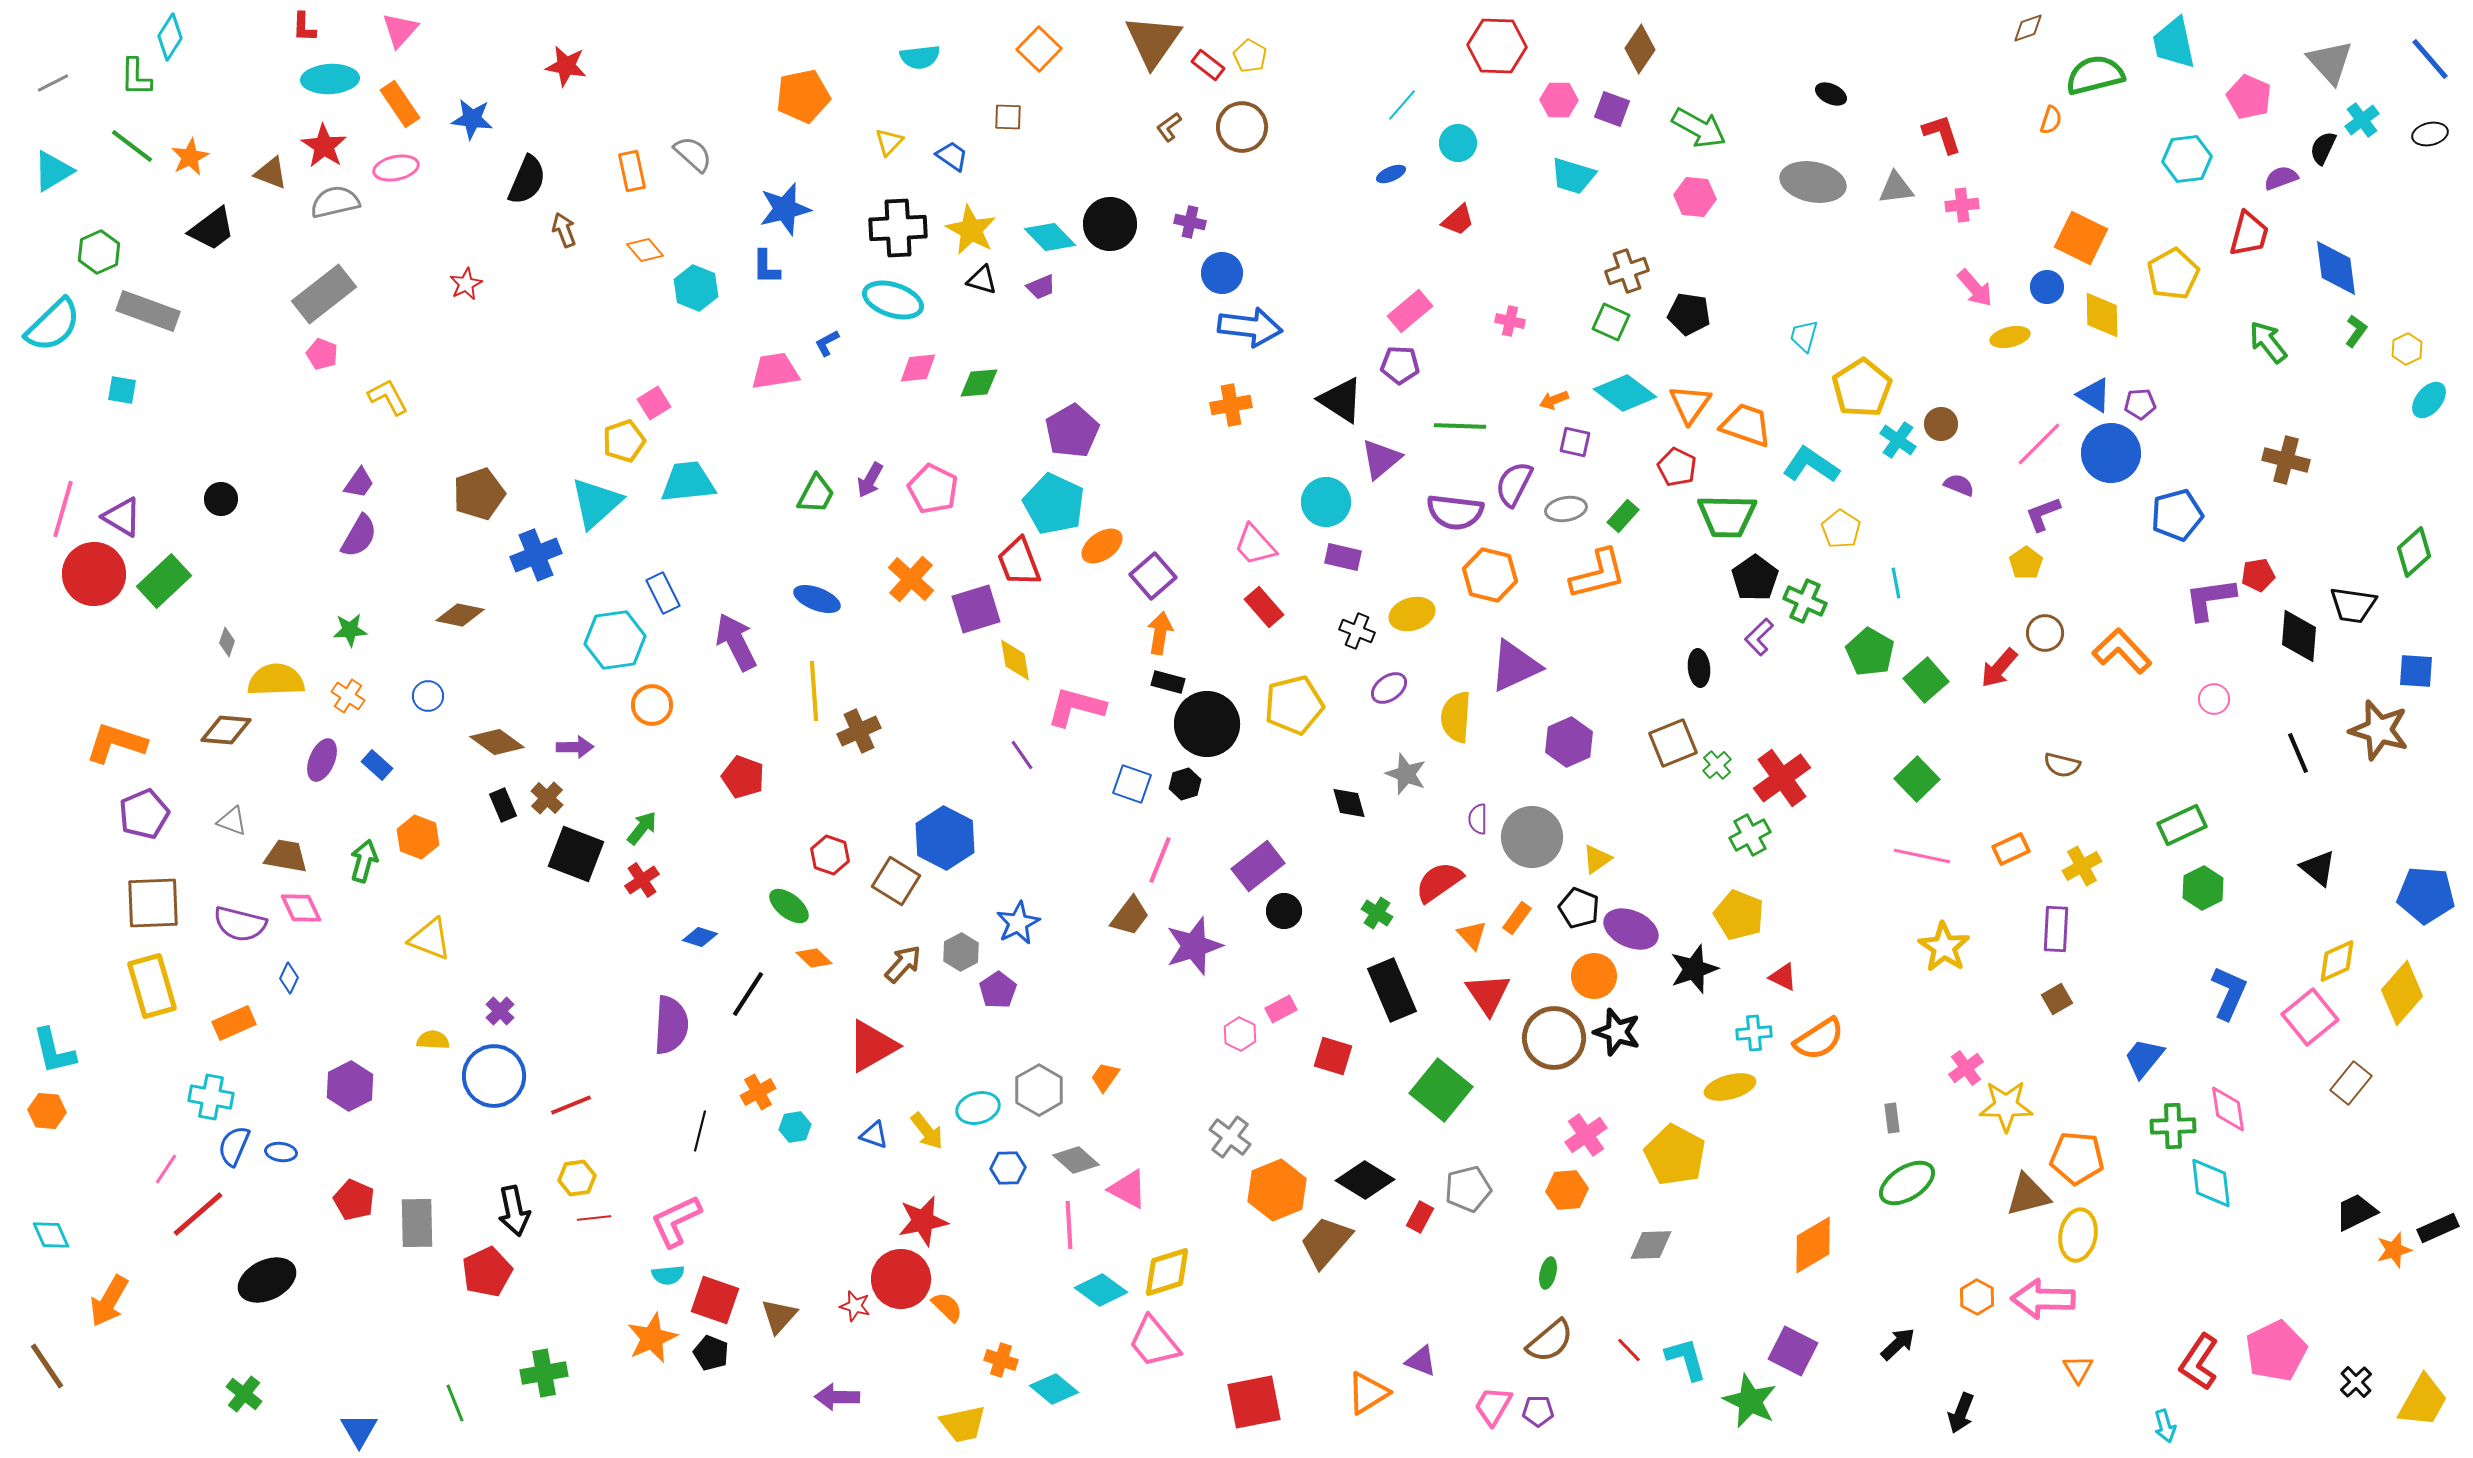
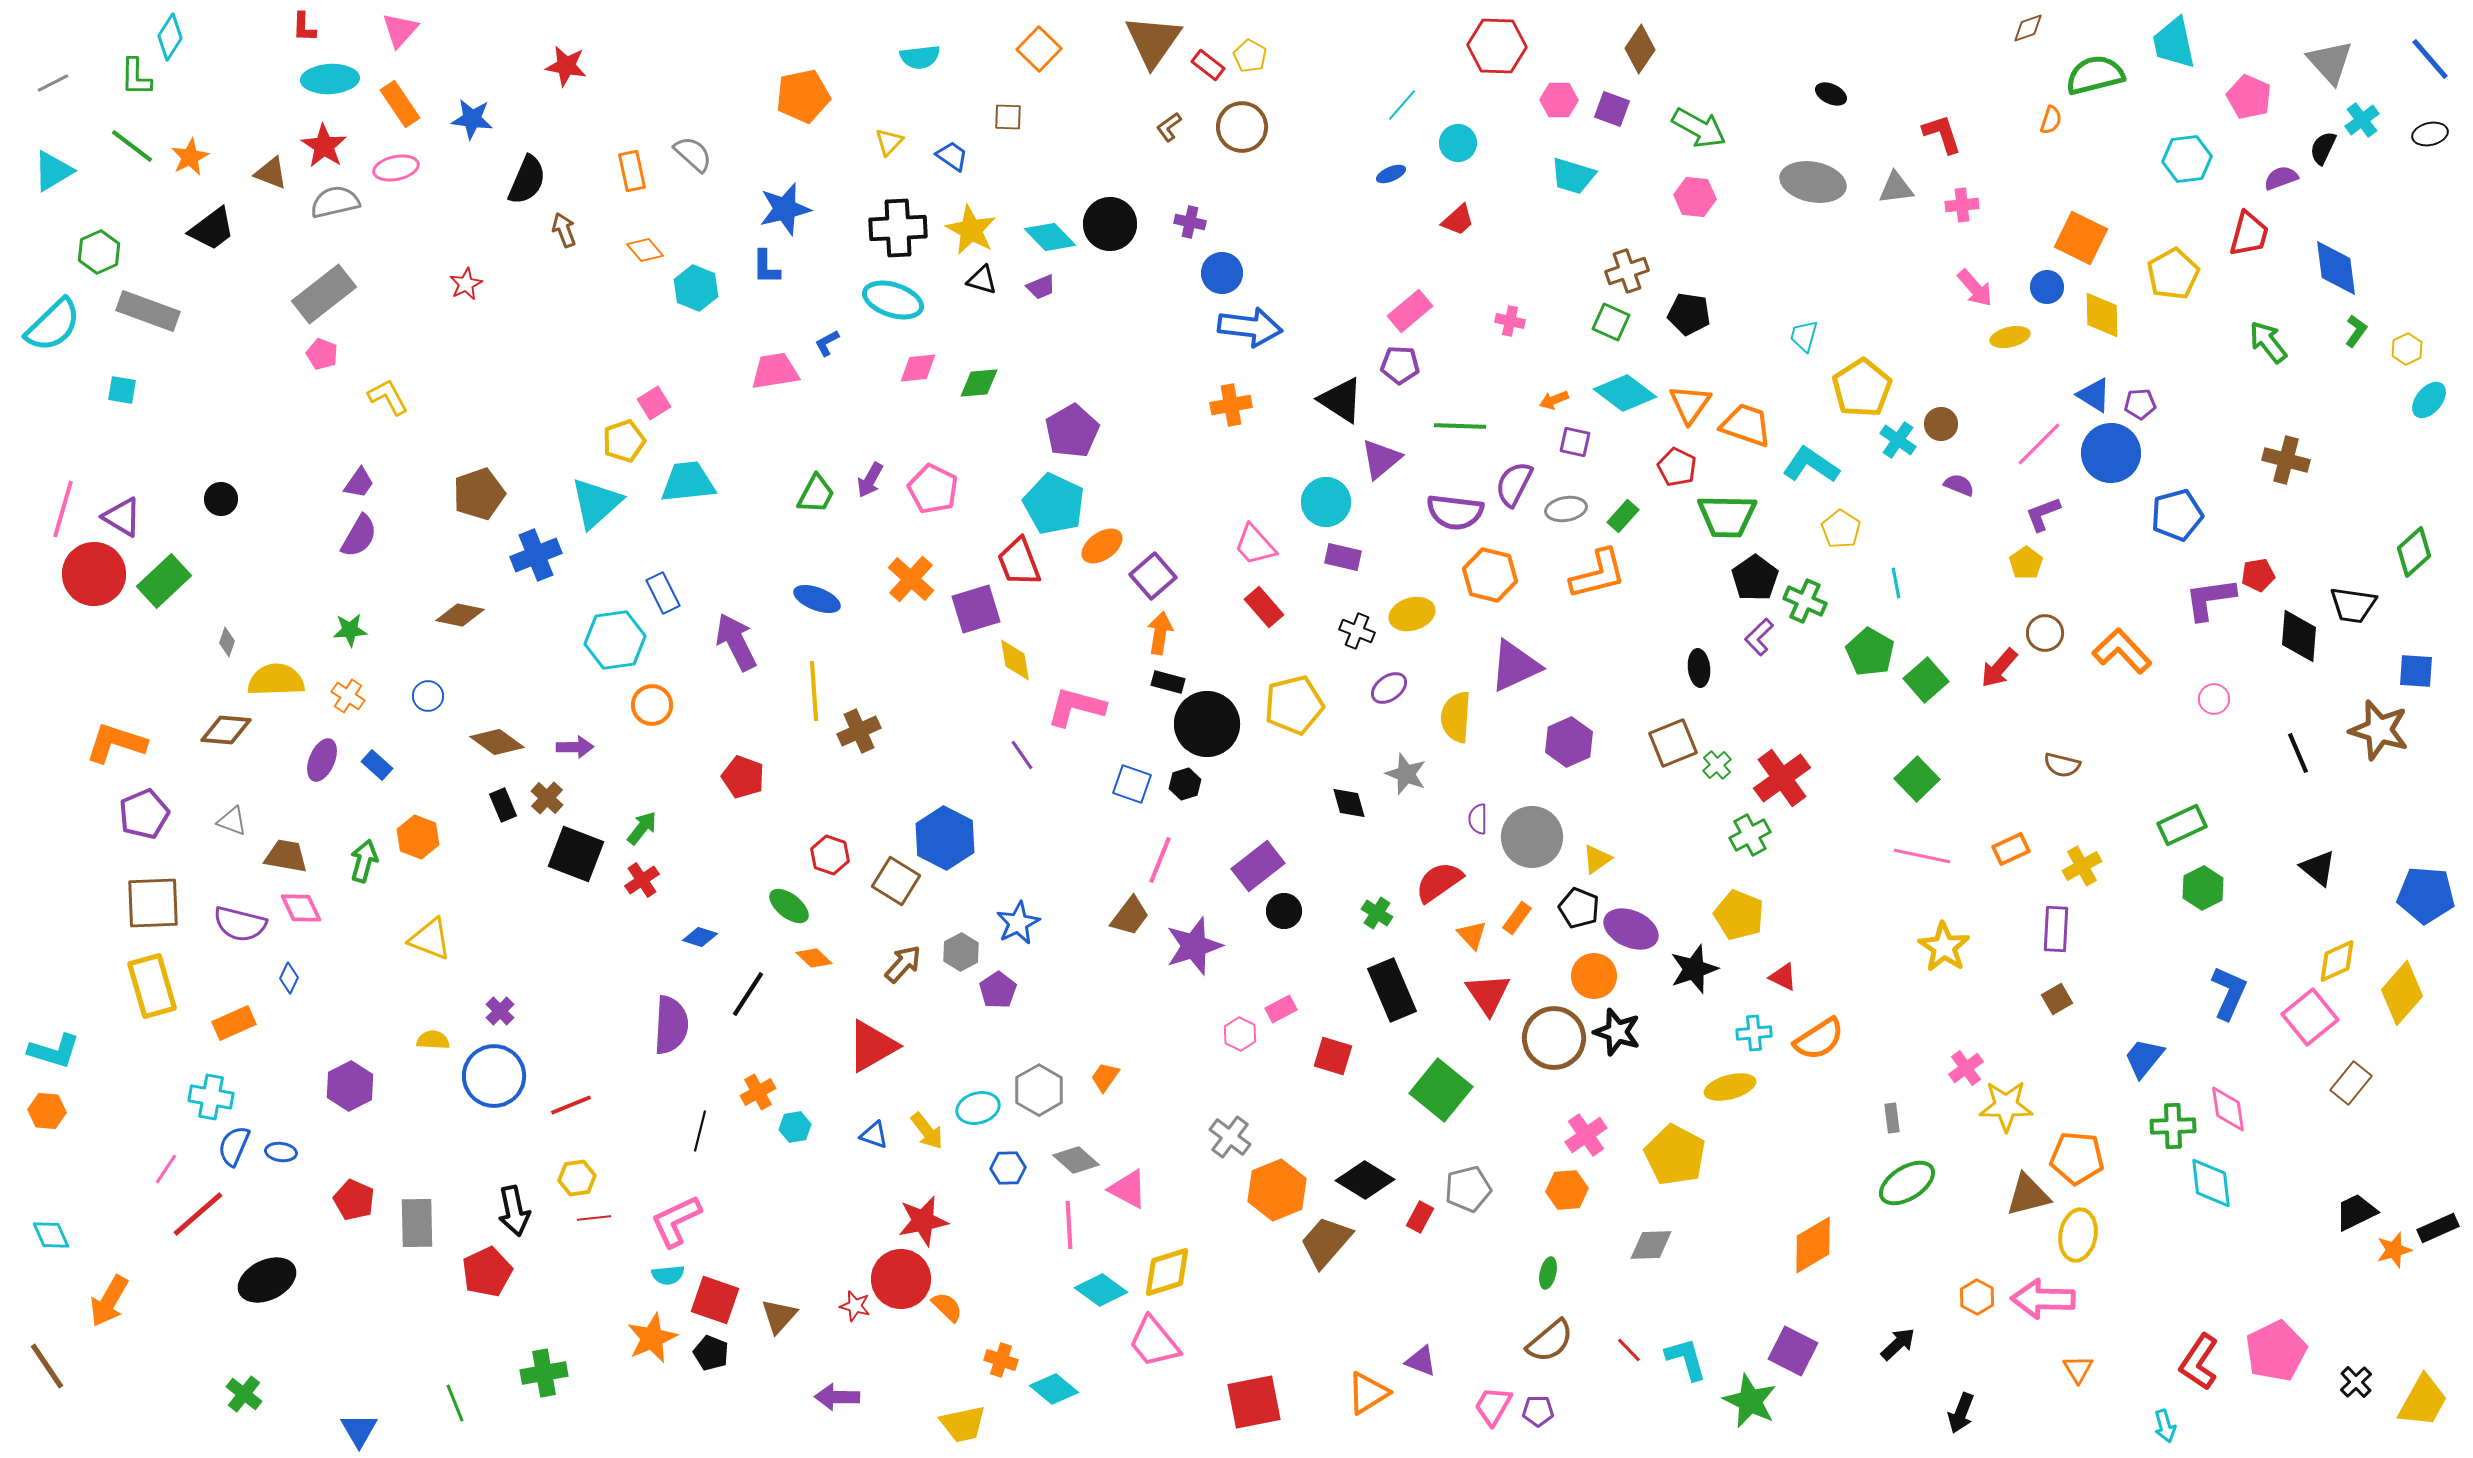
cyan L-shape at (54, 1051): rotated 60 degrees counterclockwise
